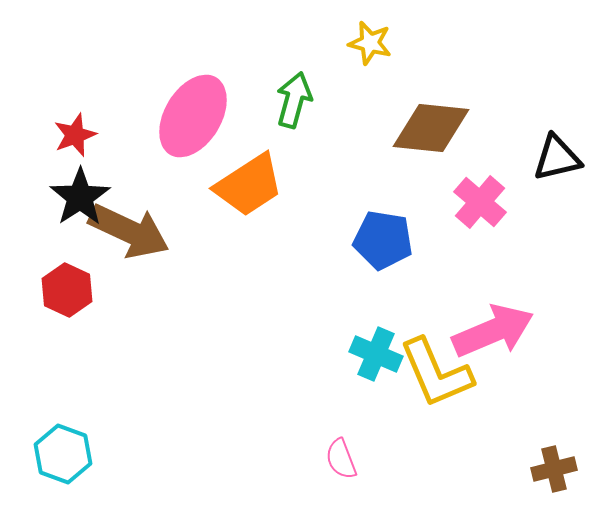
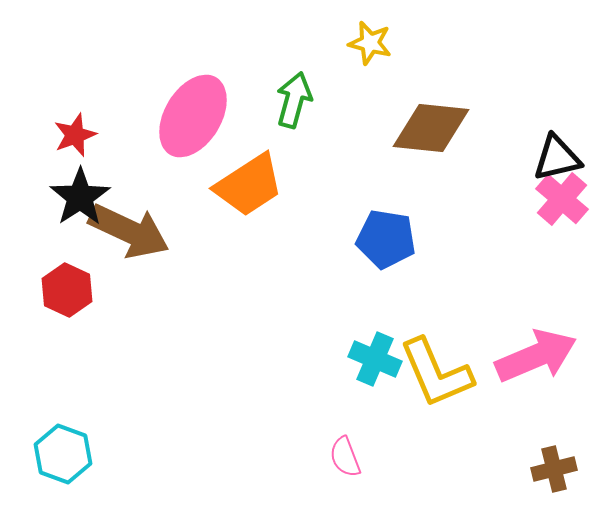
pink cross: moved 82 px right, 3 px up
blue pentagon: moved 3 px right, 1 px up
pink arrow: moved 43 px right, 25 px down
cyan cross: moved 1 px left, 5 px down
pink semicircle: moved 4 px right, 2 px up
